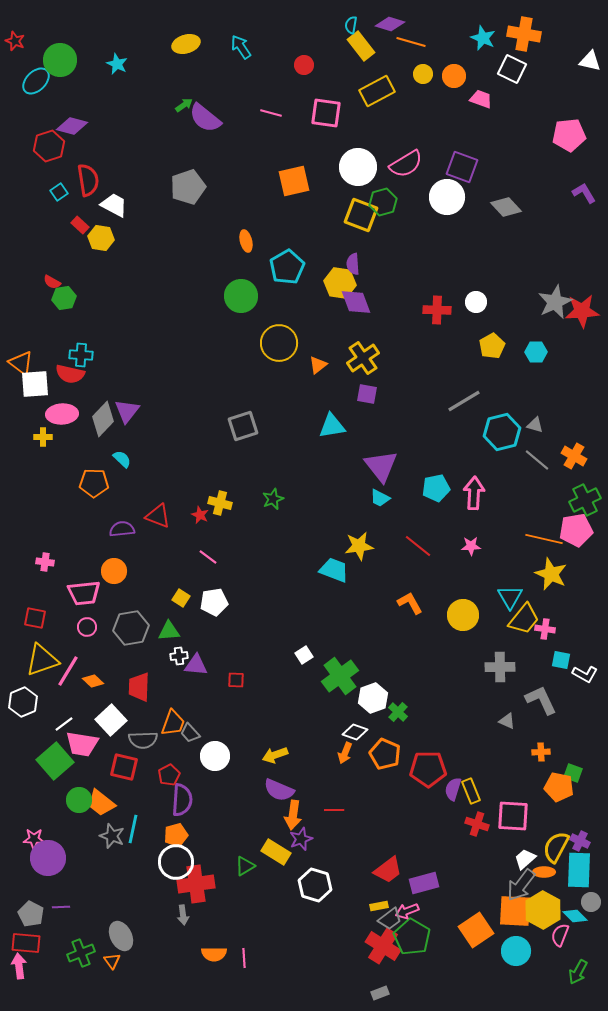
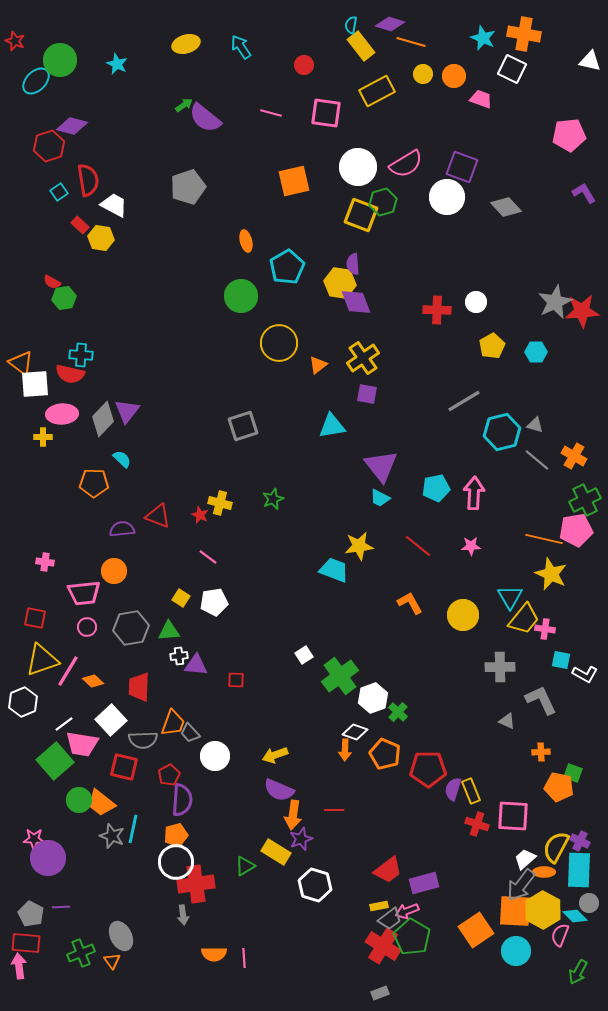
orange arrow at (345, 753): moved 3 px up; rotated 20 degrees counterclockwise
gray circle at (591, 902): moved 2 px left, 1 px down
